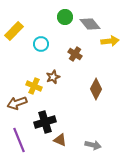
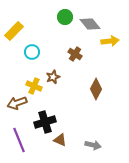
cyan circle: moved 9 px left, 8 px down
